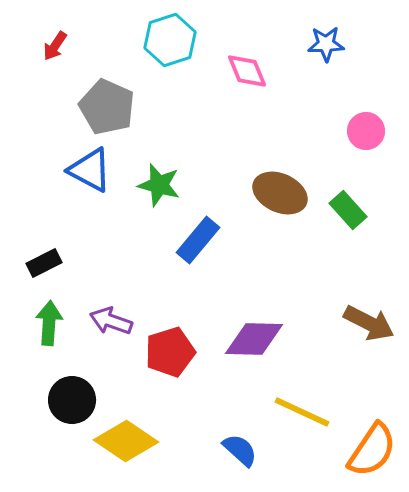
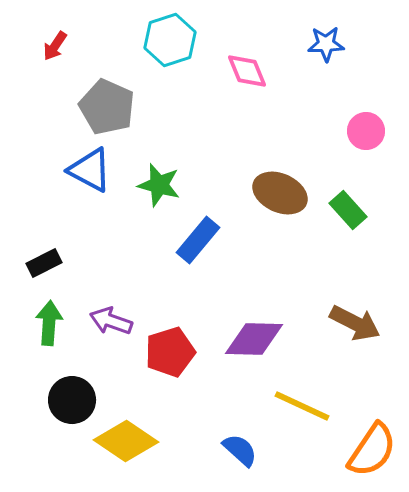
brown arrow: moved 14 px left
yellow line: moved 6 px up
